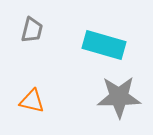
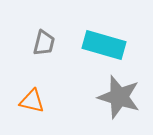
gray trapezoid: moved 12 px right, 13 px down
gray star: rotated 18 degrees clockwise
